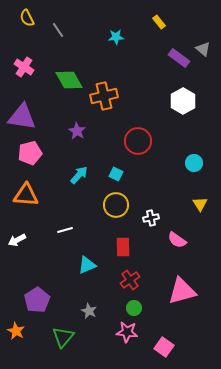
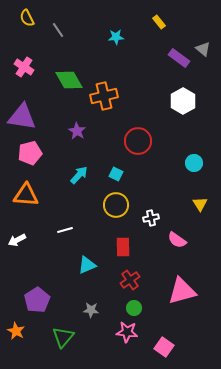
gray star: moved 2 px right, 1 px up; rotated 21 degrees counterclockwise
